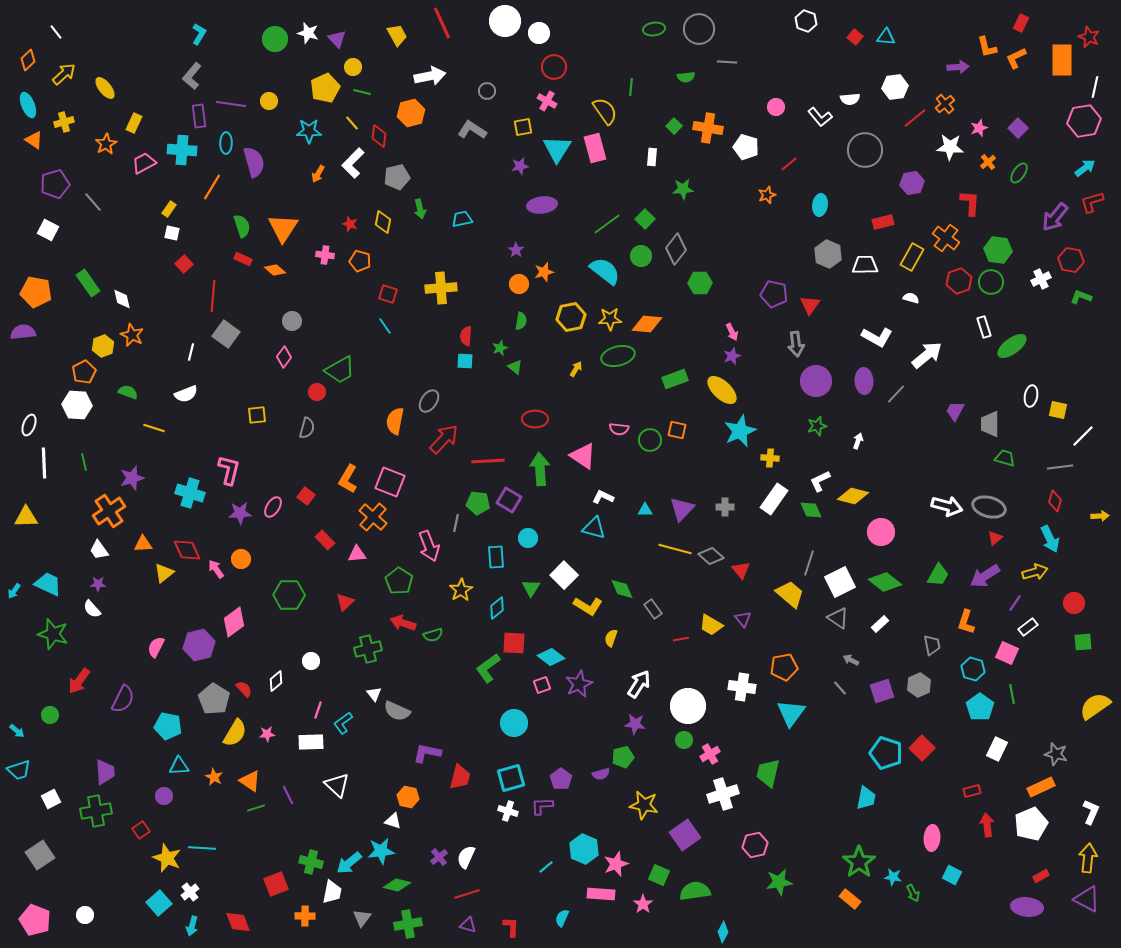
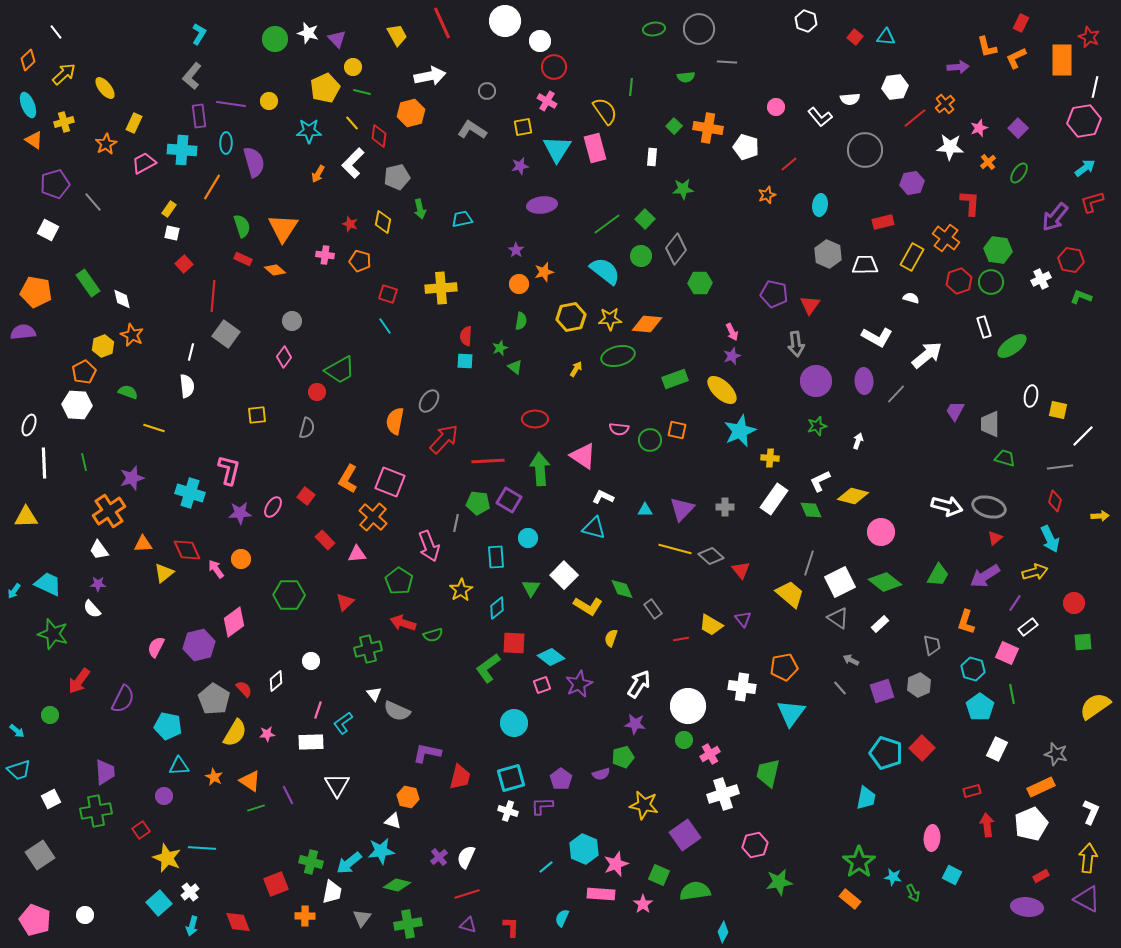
white circle at (539, 33): moved 1 px right, 8 px down
white semicircle at (186, 394): moved 1 px right, 8 px up; rotated 75 degrees counterclockwise
white triangle at (337, 785): rotated 16 degrees clockwise
